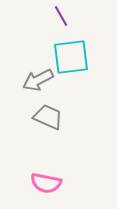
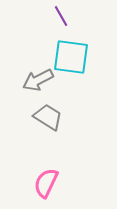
cyan square: rotated 15 degrees clockwise
gray trapezoid: rotated 8 degrees clockwise
pink semicircle: rotated 104 degrees clockwise
